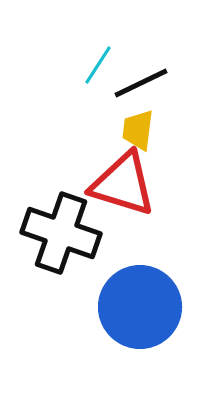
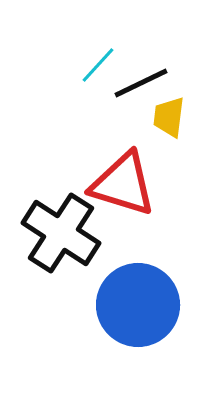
cyan line: rotated 9 degrees clockwise
yellow trapezoid: moved 31 px right, 13 px up
black cross: rotated 14 degrees clockwise
blue circle: moved 2 px left, 2 px up
